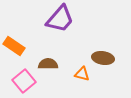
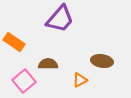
orange rectangle: moved 4 px up
brown ellipse: moved 1 px left, 3 px down
orange triangle: moved 2 px left, 6 px down; rotated 42 degrees counterclockwise
